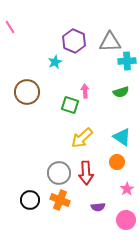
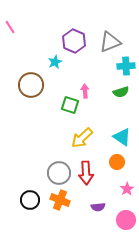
gray triangle: rotated 20 degrees counterclockwise
cyan cross: moved 1 px left, 5 px down
brown circle: moved 4 px right, 7 px up
